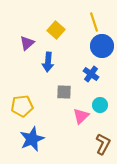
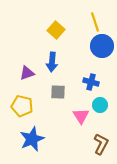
yellow line: moved 1 px right
purple triangle: moved 30 px down; rotated 21 degrees clockwise
blue arrow: moved 4 px right
blue cross: moved 8 px down; rotated 21 degrees counterclockwise
gray square: moved 6 px left
yellow pentagon: rotated 20 degrees clockwise
pink triangle: rotated 18 degrees counterclockwise
brown L-shape: moved 2 px left
